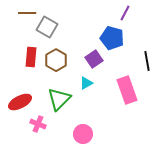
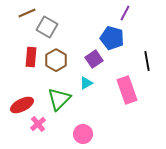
brown line: rotated 24 degrees counterclockwise
red ellipse: moved 2 px right, 3 px down
pink cross: rotated 28 degrees clockwise
